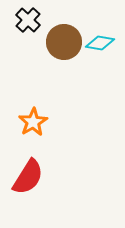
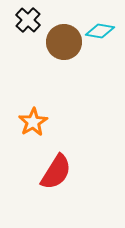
cyan diamond: moved 12 px up
red semicircle: moved 28 px right, 5 px up
